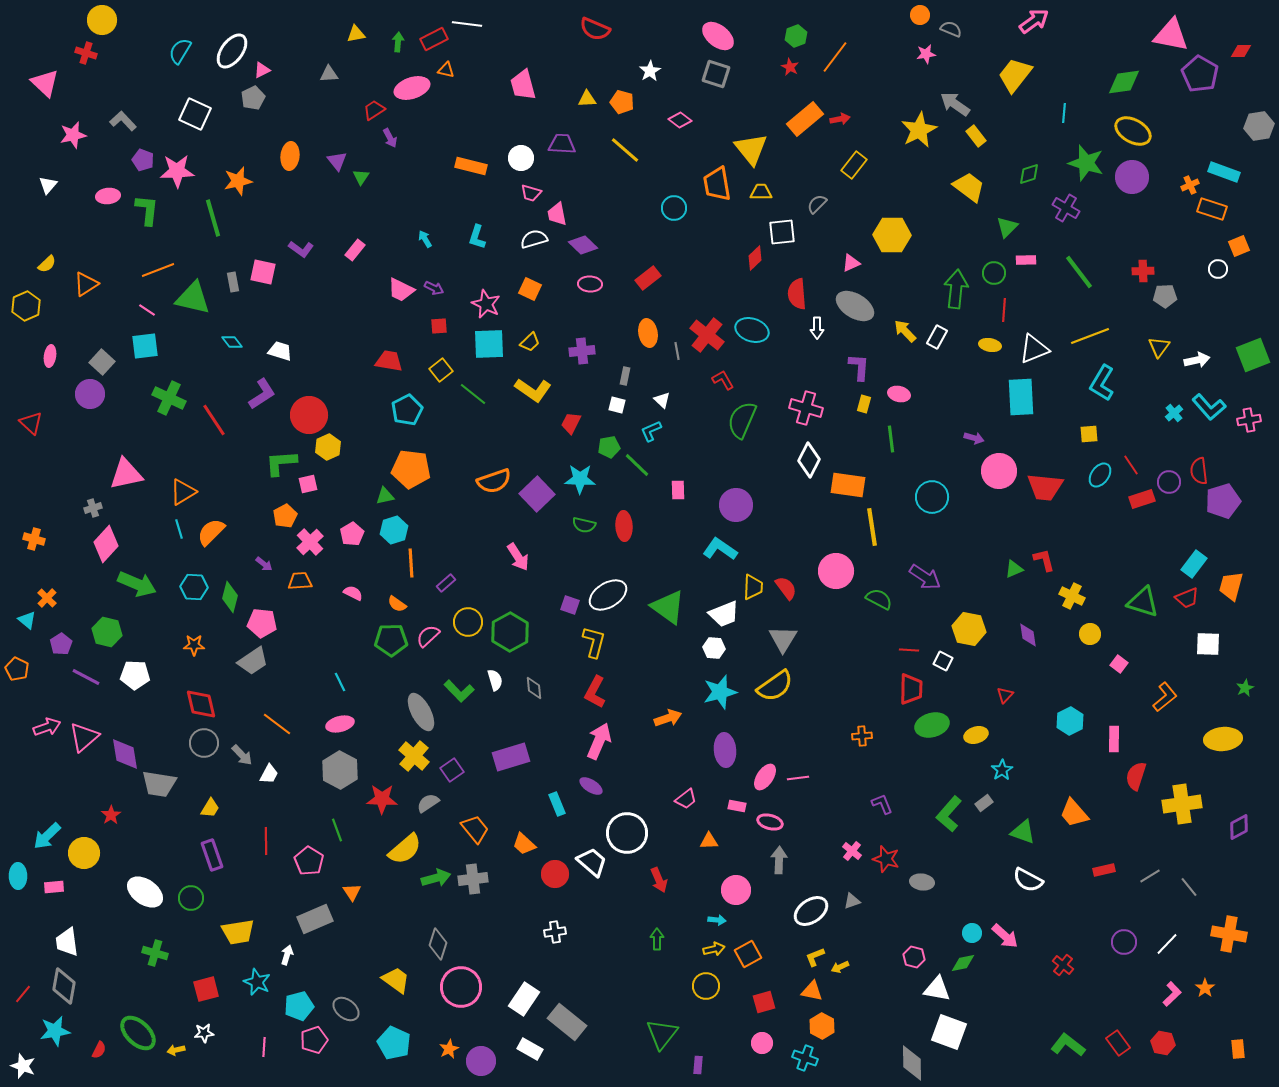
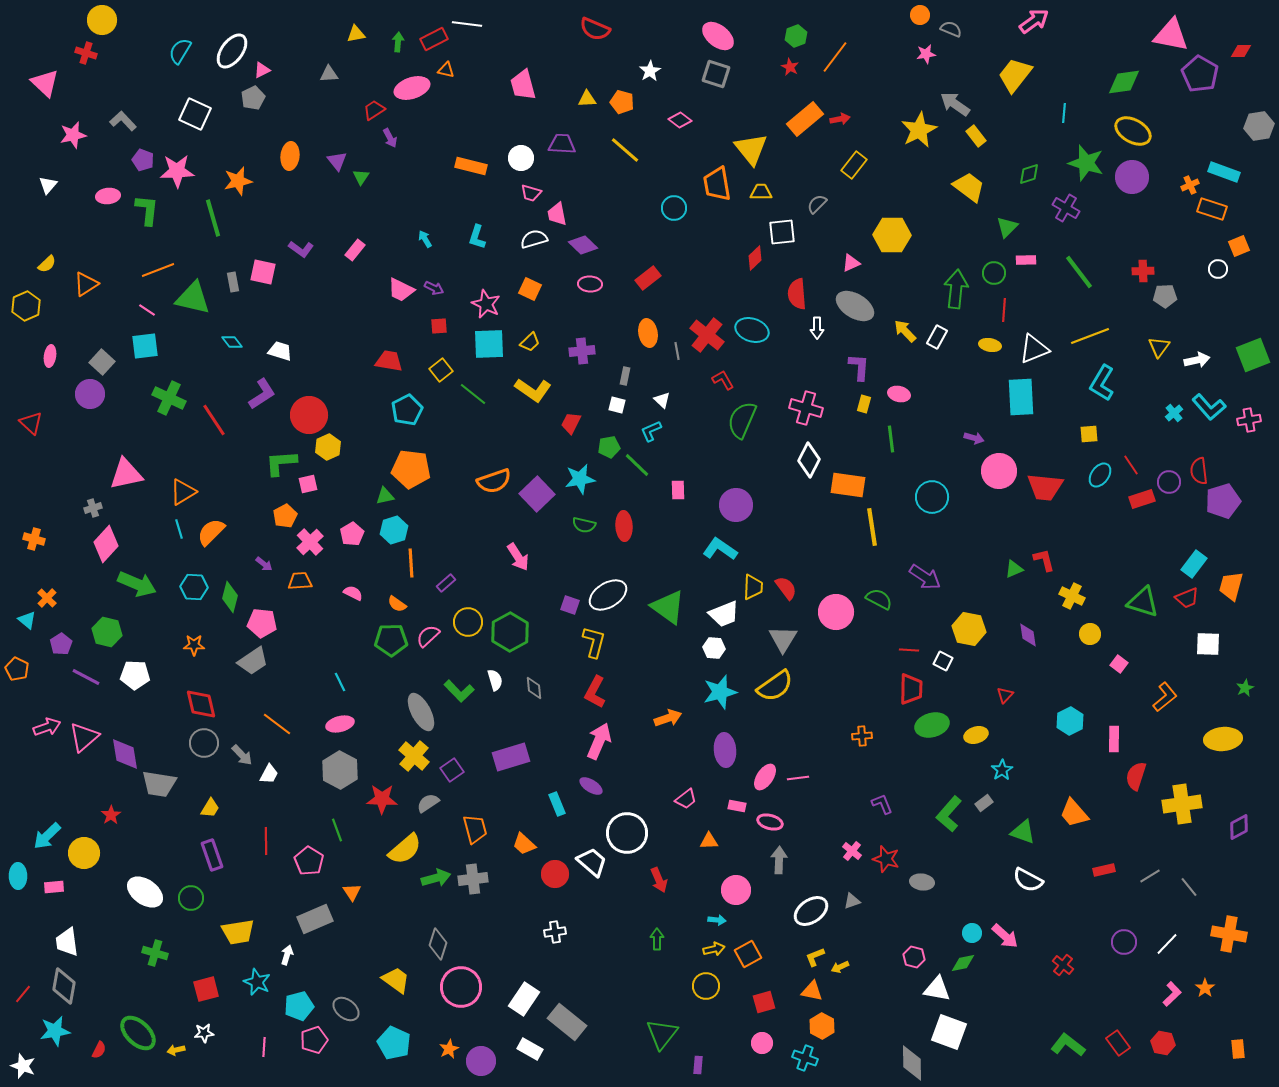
cyan star at (580, 479): rotated 12 degrees counterclockwise
pink circle at (836, 571): moved 41 px down
orange trapezoid at (475, 829): rotated 24 degrees clockwise
